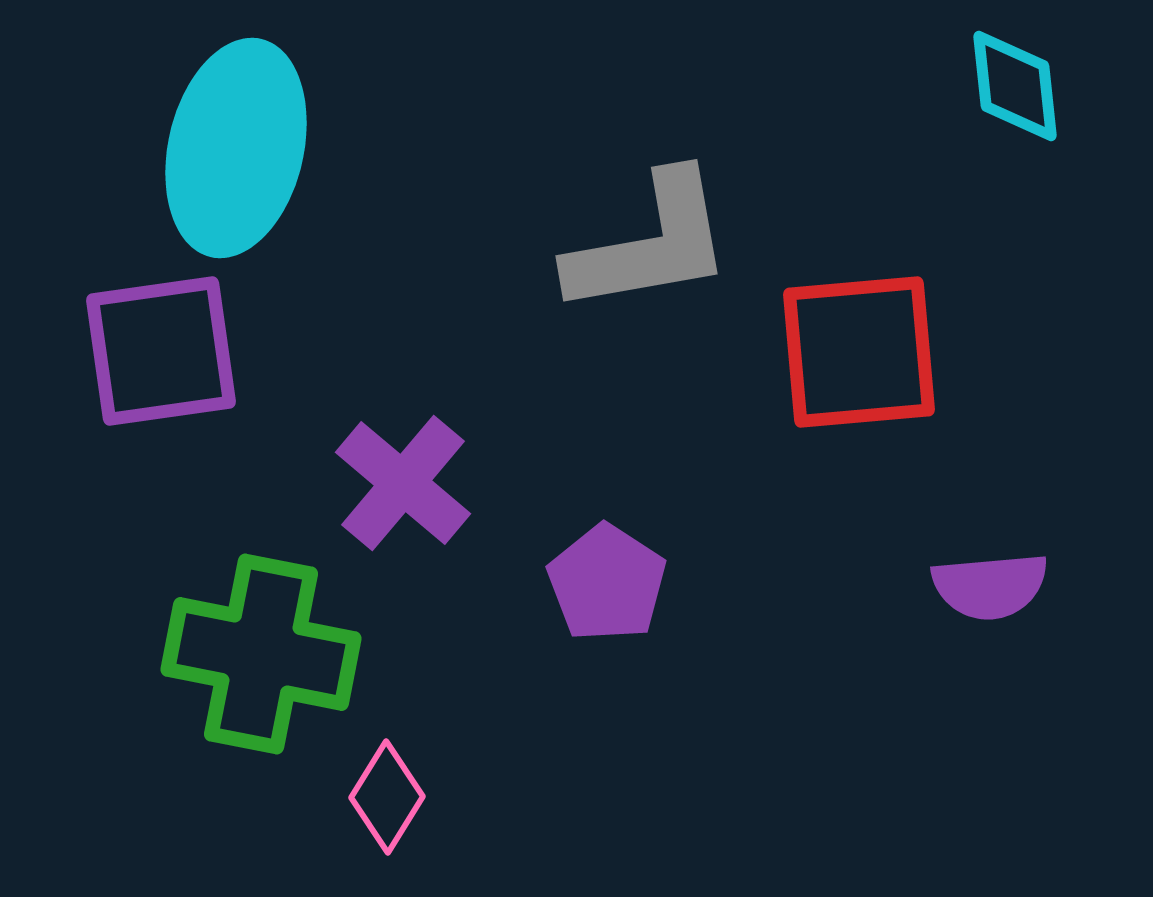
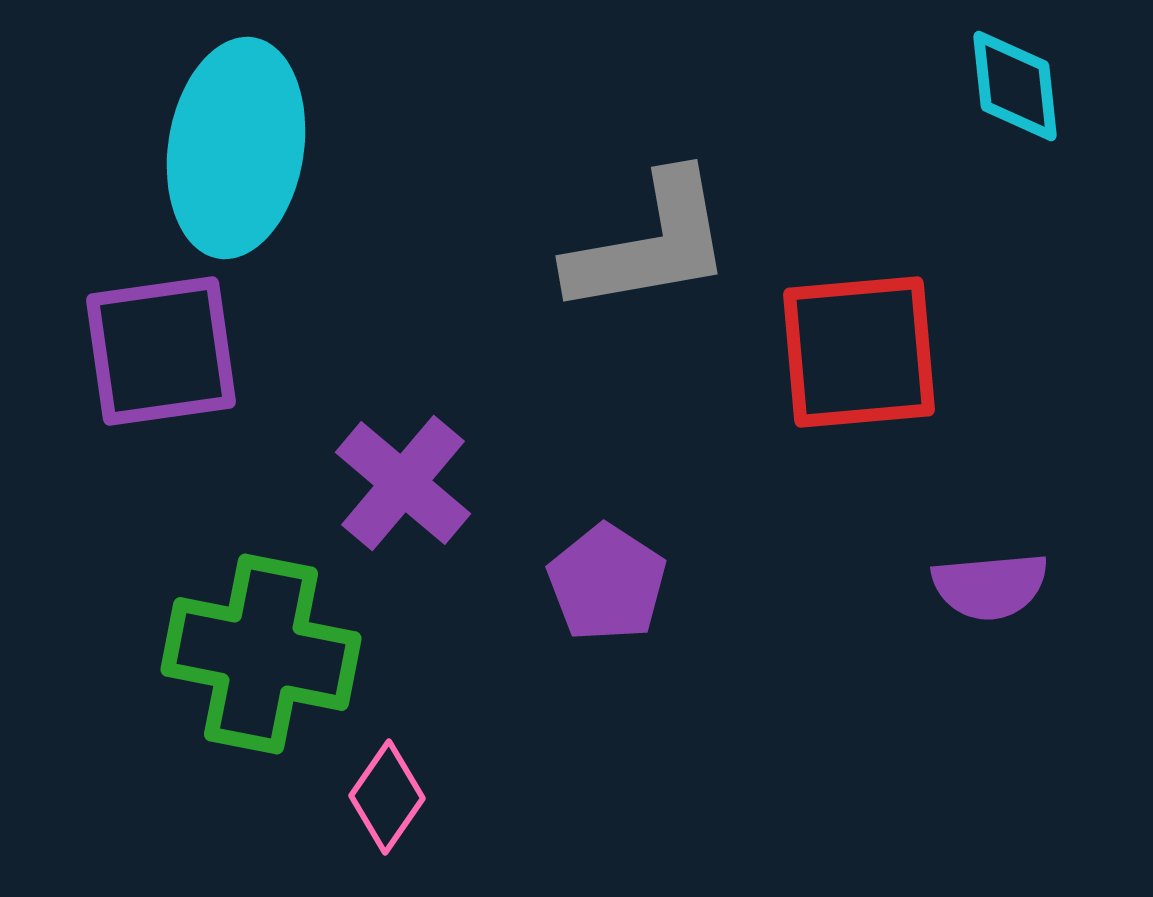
cyan ellipse: rotated 4 degrees counterclockwise
pink diamond: rotated 3 degrees clockwise
